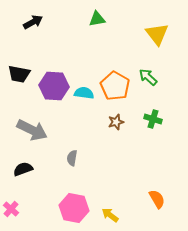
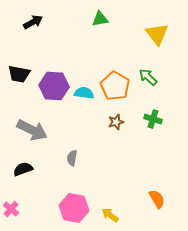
green triangle: moved 3 px right
